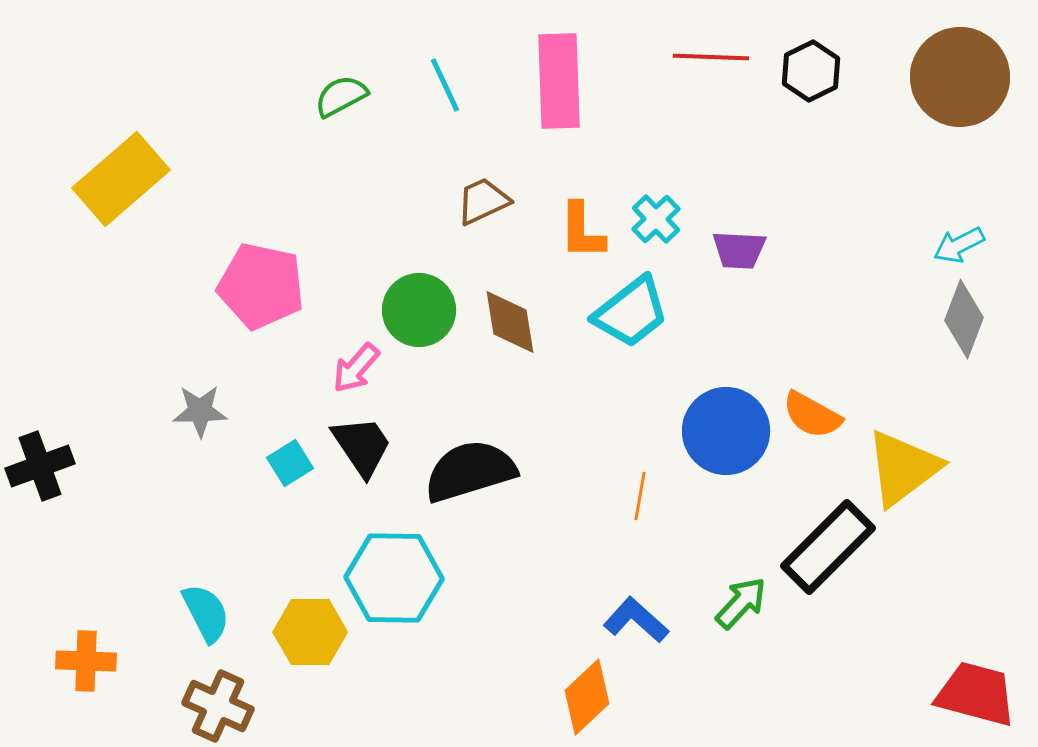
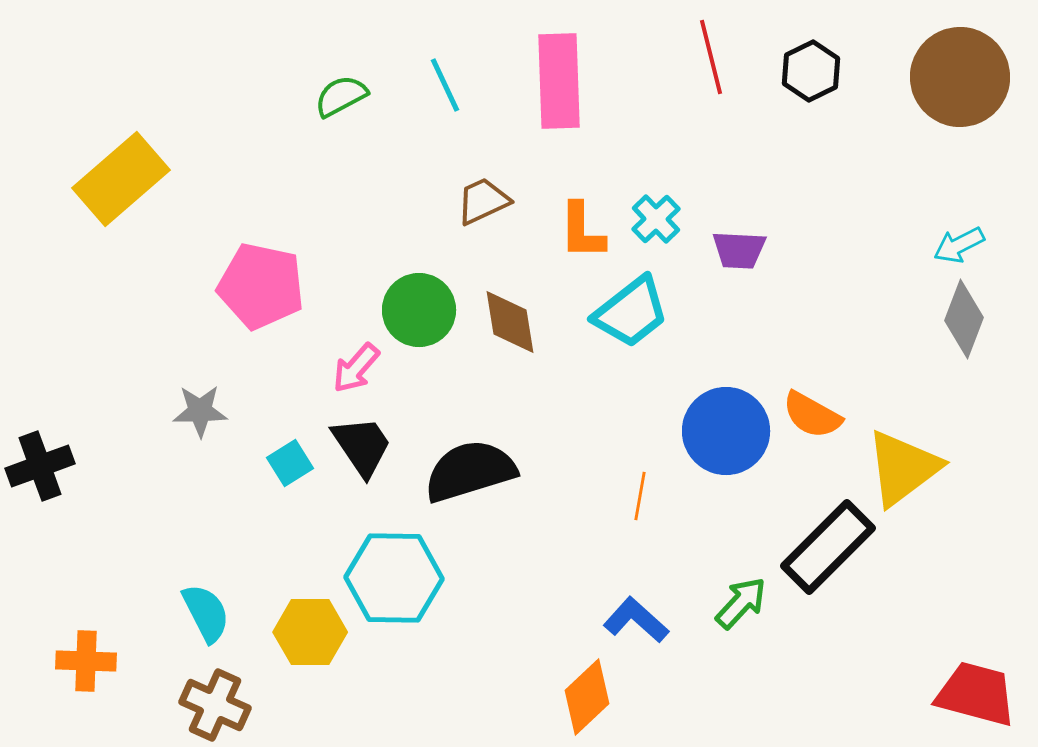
red line: rotated 74 degrees clockwise
brown cross: moved 3 px left, 1 px up
